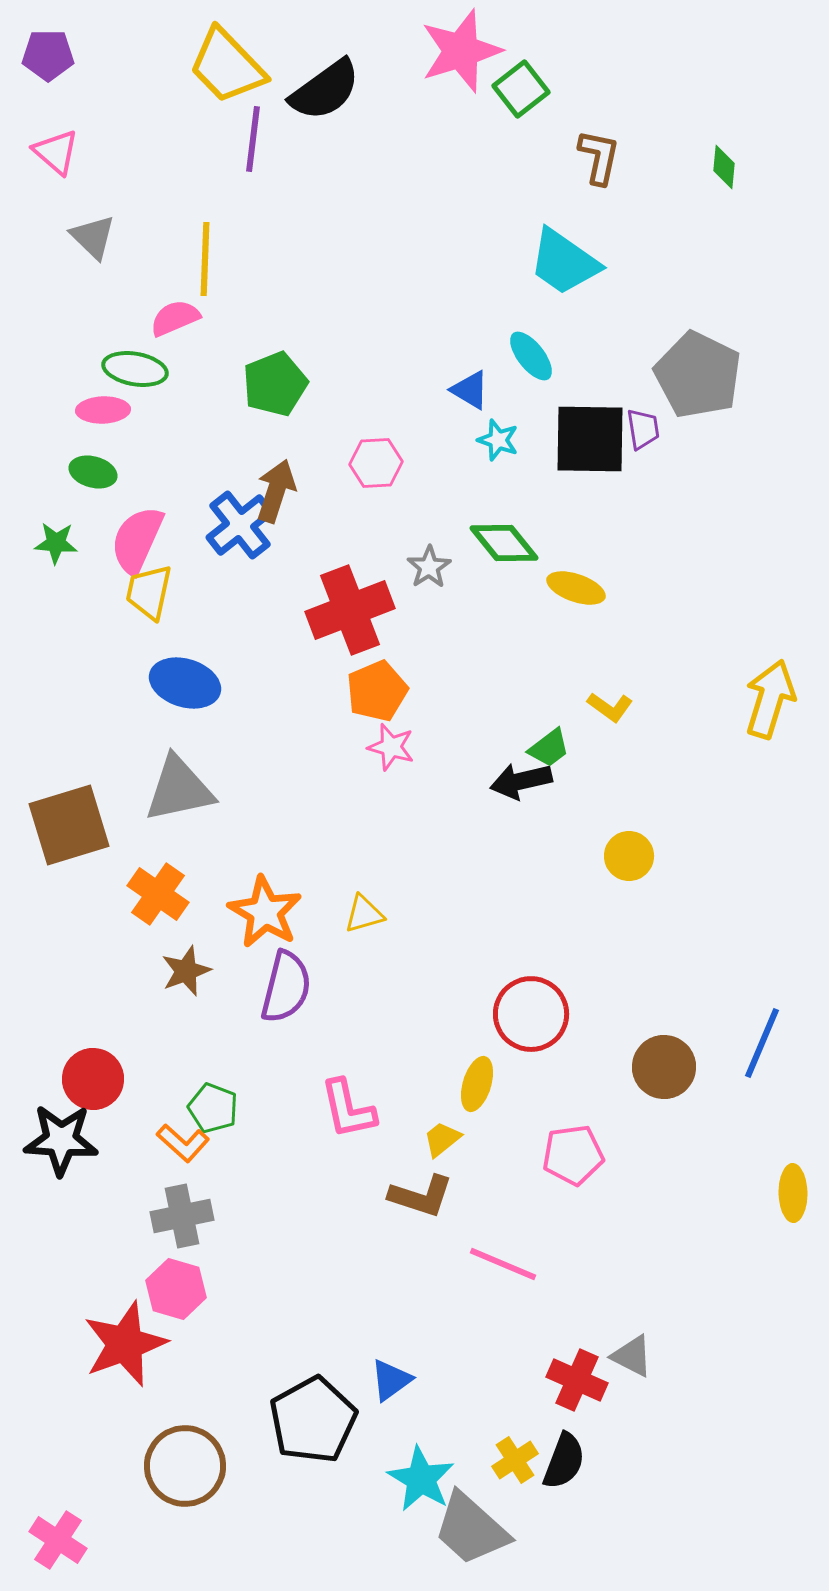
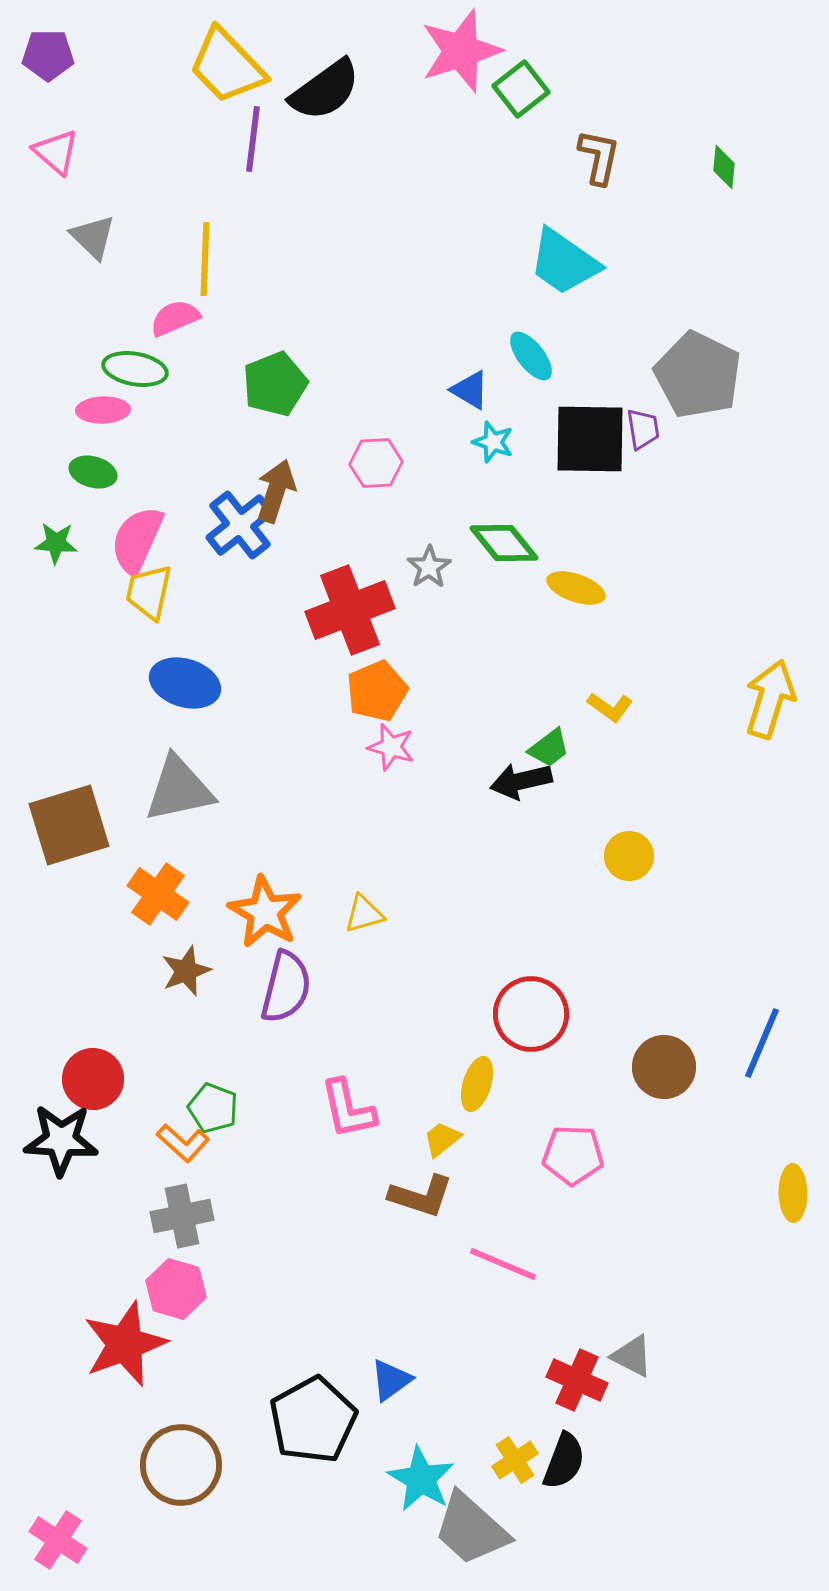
cyan star at (498, 440): moved 5 px left, 2 px down
pink pentagon at (573, 1155): rotated 10 degrees clockwise
brown circle at (185, 1466): moved 4 px left, 1 px up
